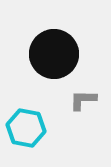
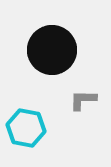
black circle: moved 2 px left, 4 px up
